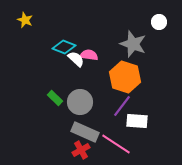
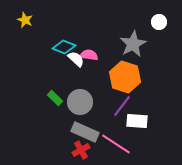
gray star: rotated 24 degrees clockwise
